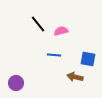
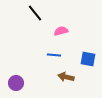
black line: moved 3 px left, 11 px up
brown arrow: moved 9 px left
